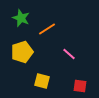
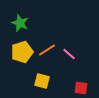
green star: moved 1 px left, 5 px down
orange line: moved 21 px down
red square: moved 1 px right, 2 px down
